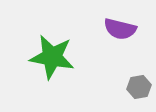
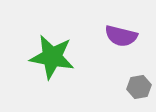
purple semicircle: moved 1 px right, 7 px down
